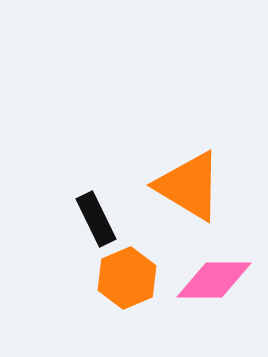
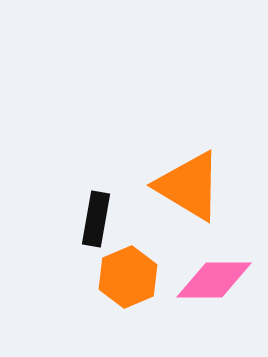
black rectangle: rotated 36 degrees clockwise
orange hexagon: moved 1 px right, 1 px up
